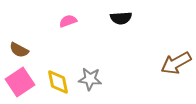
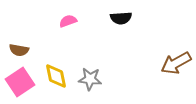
brown semicircle: rotated 18 degrees counterclockwise
yellow diamond: moved 2 px left, 6 px up
